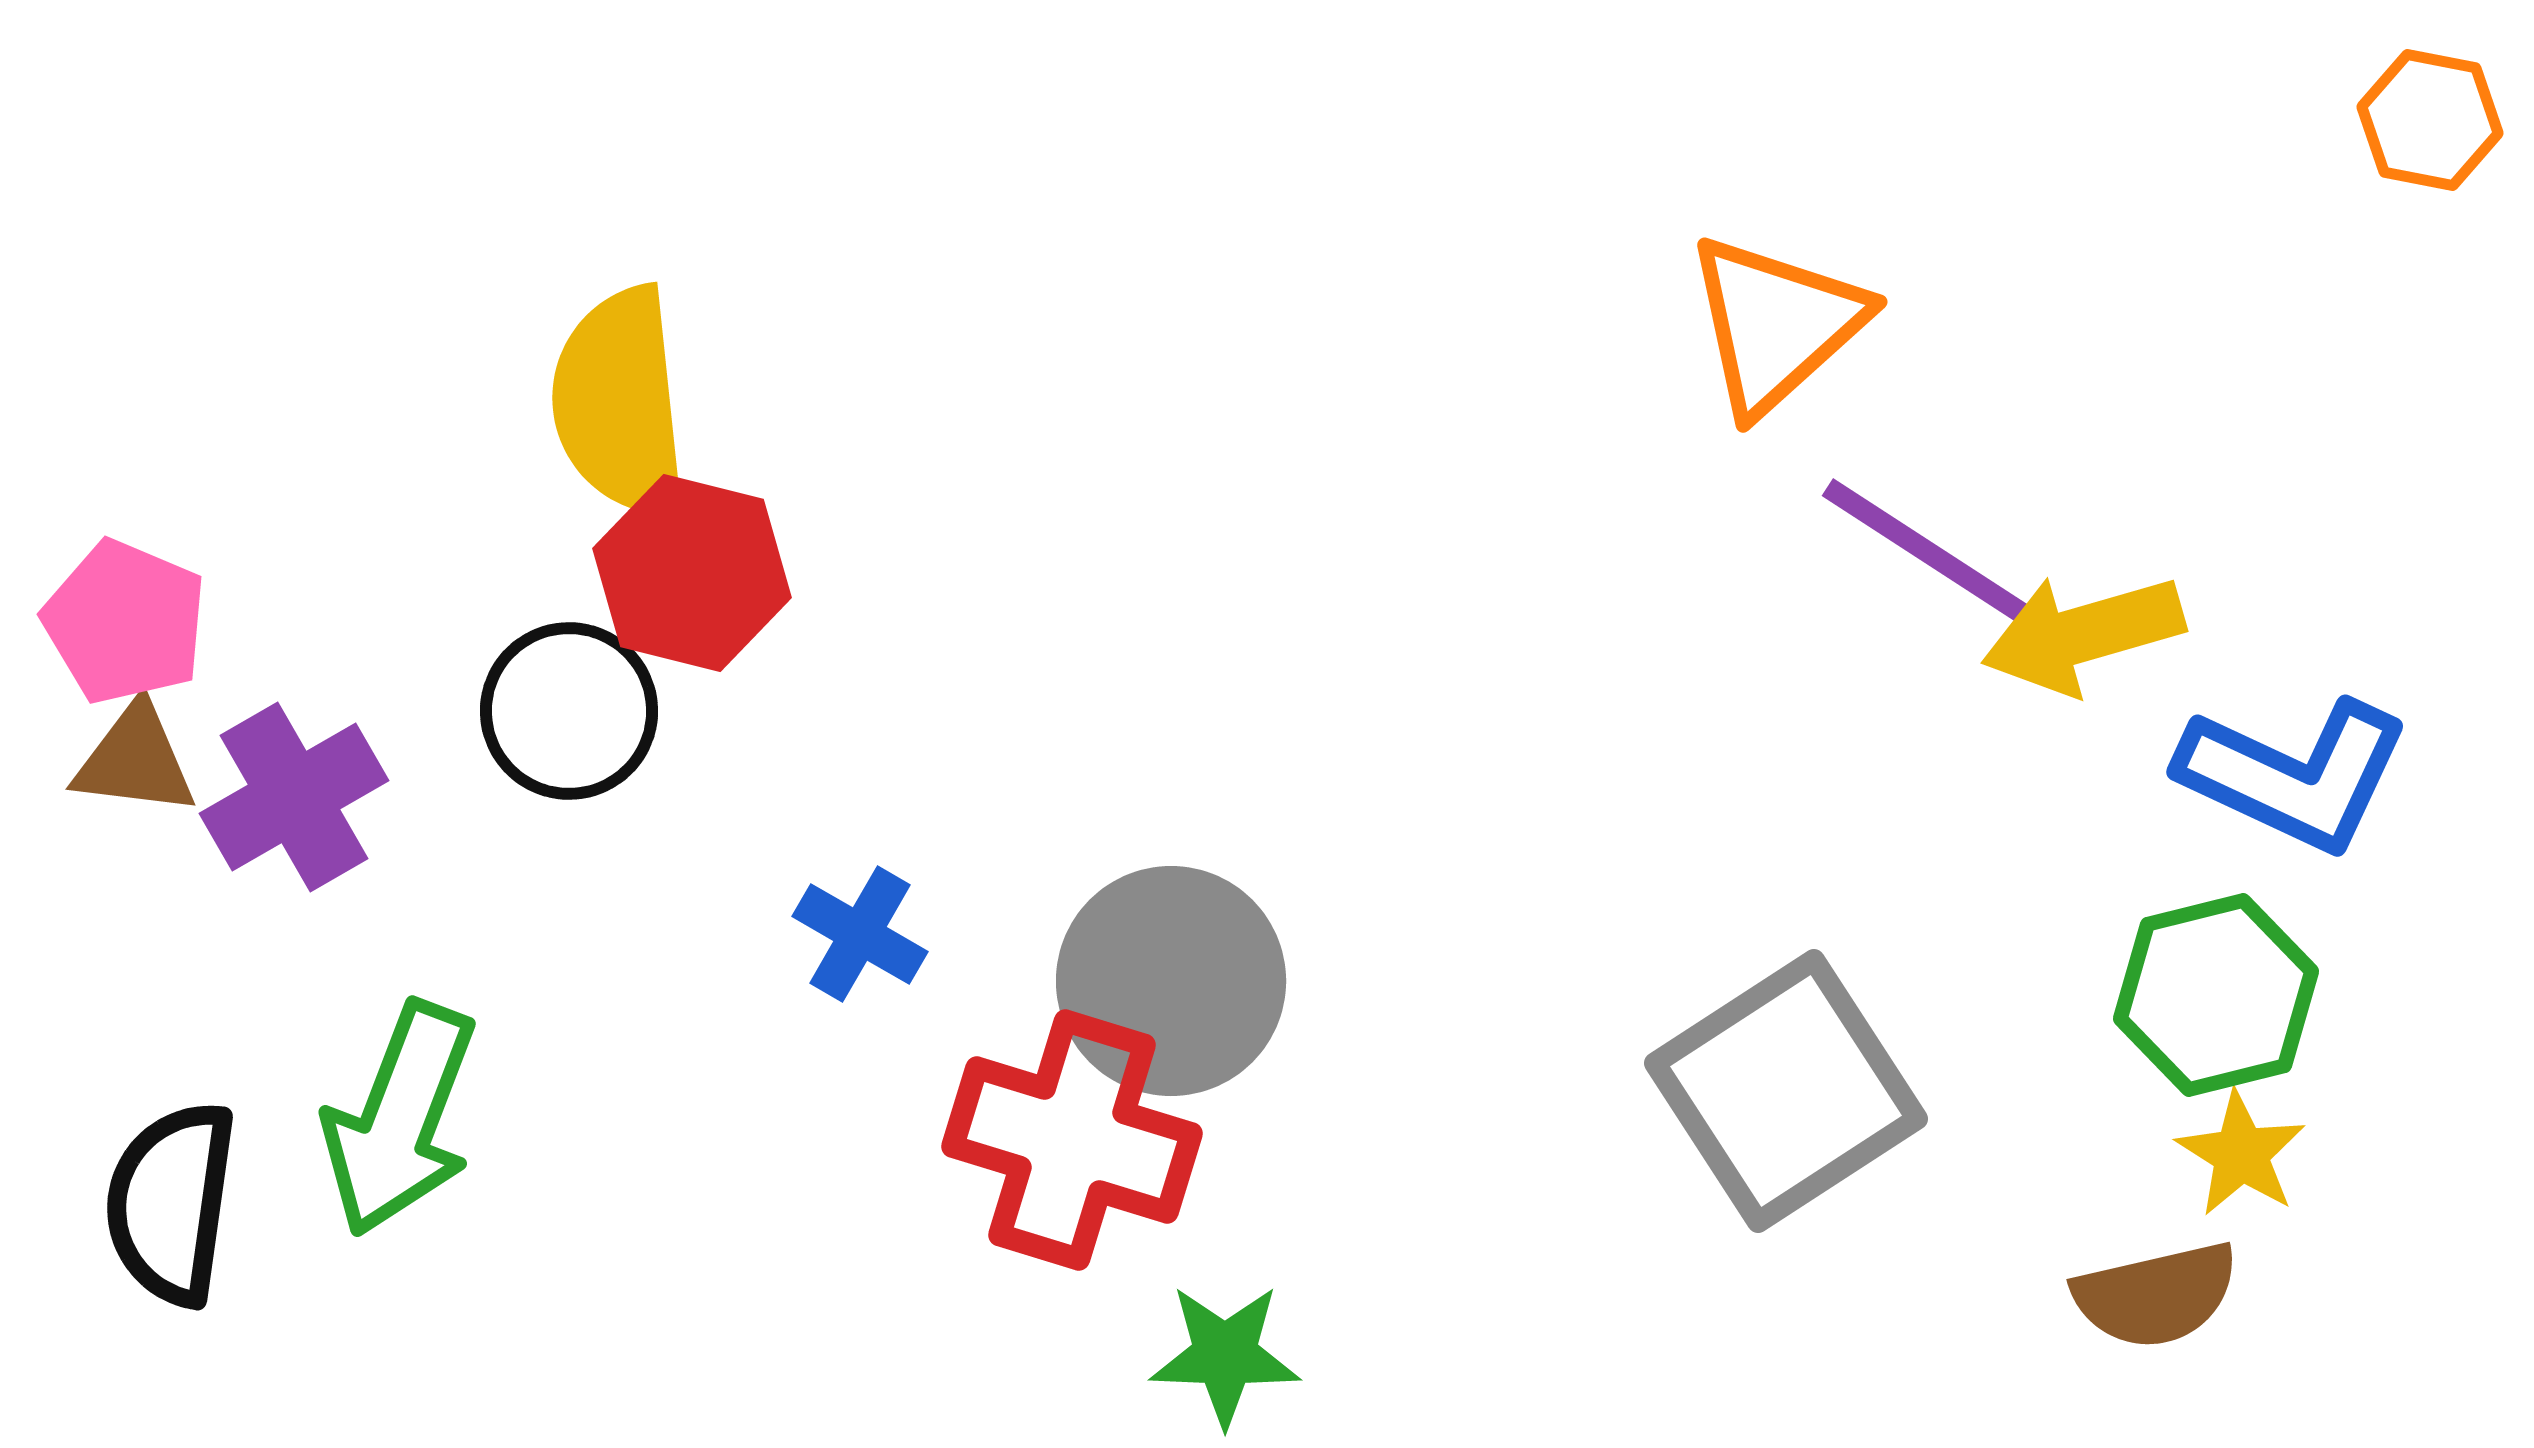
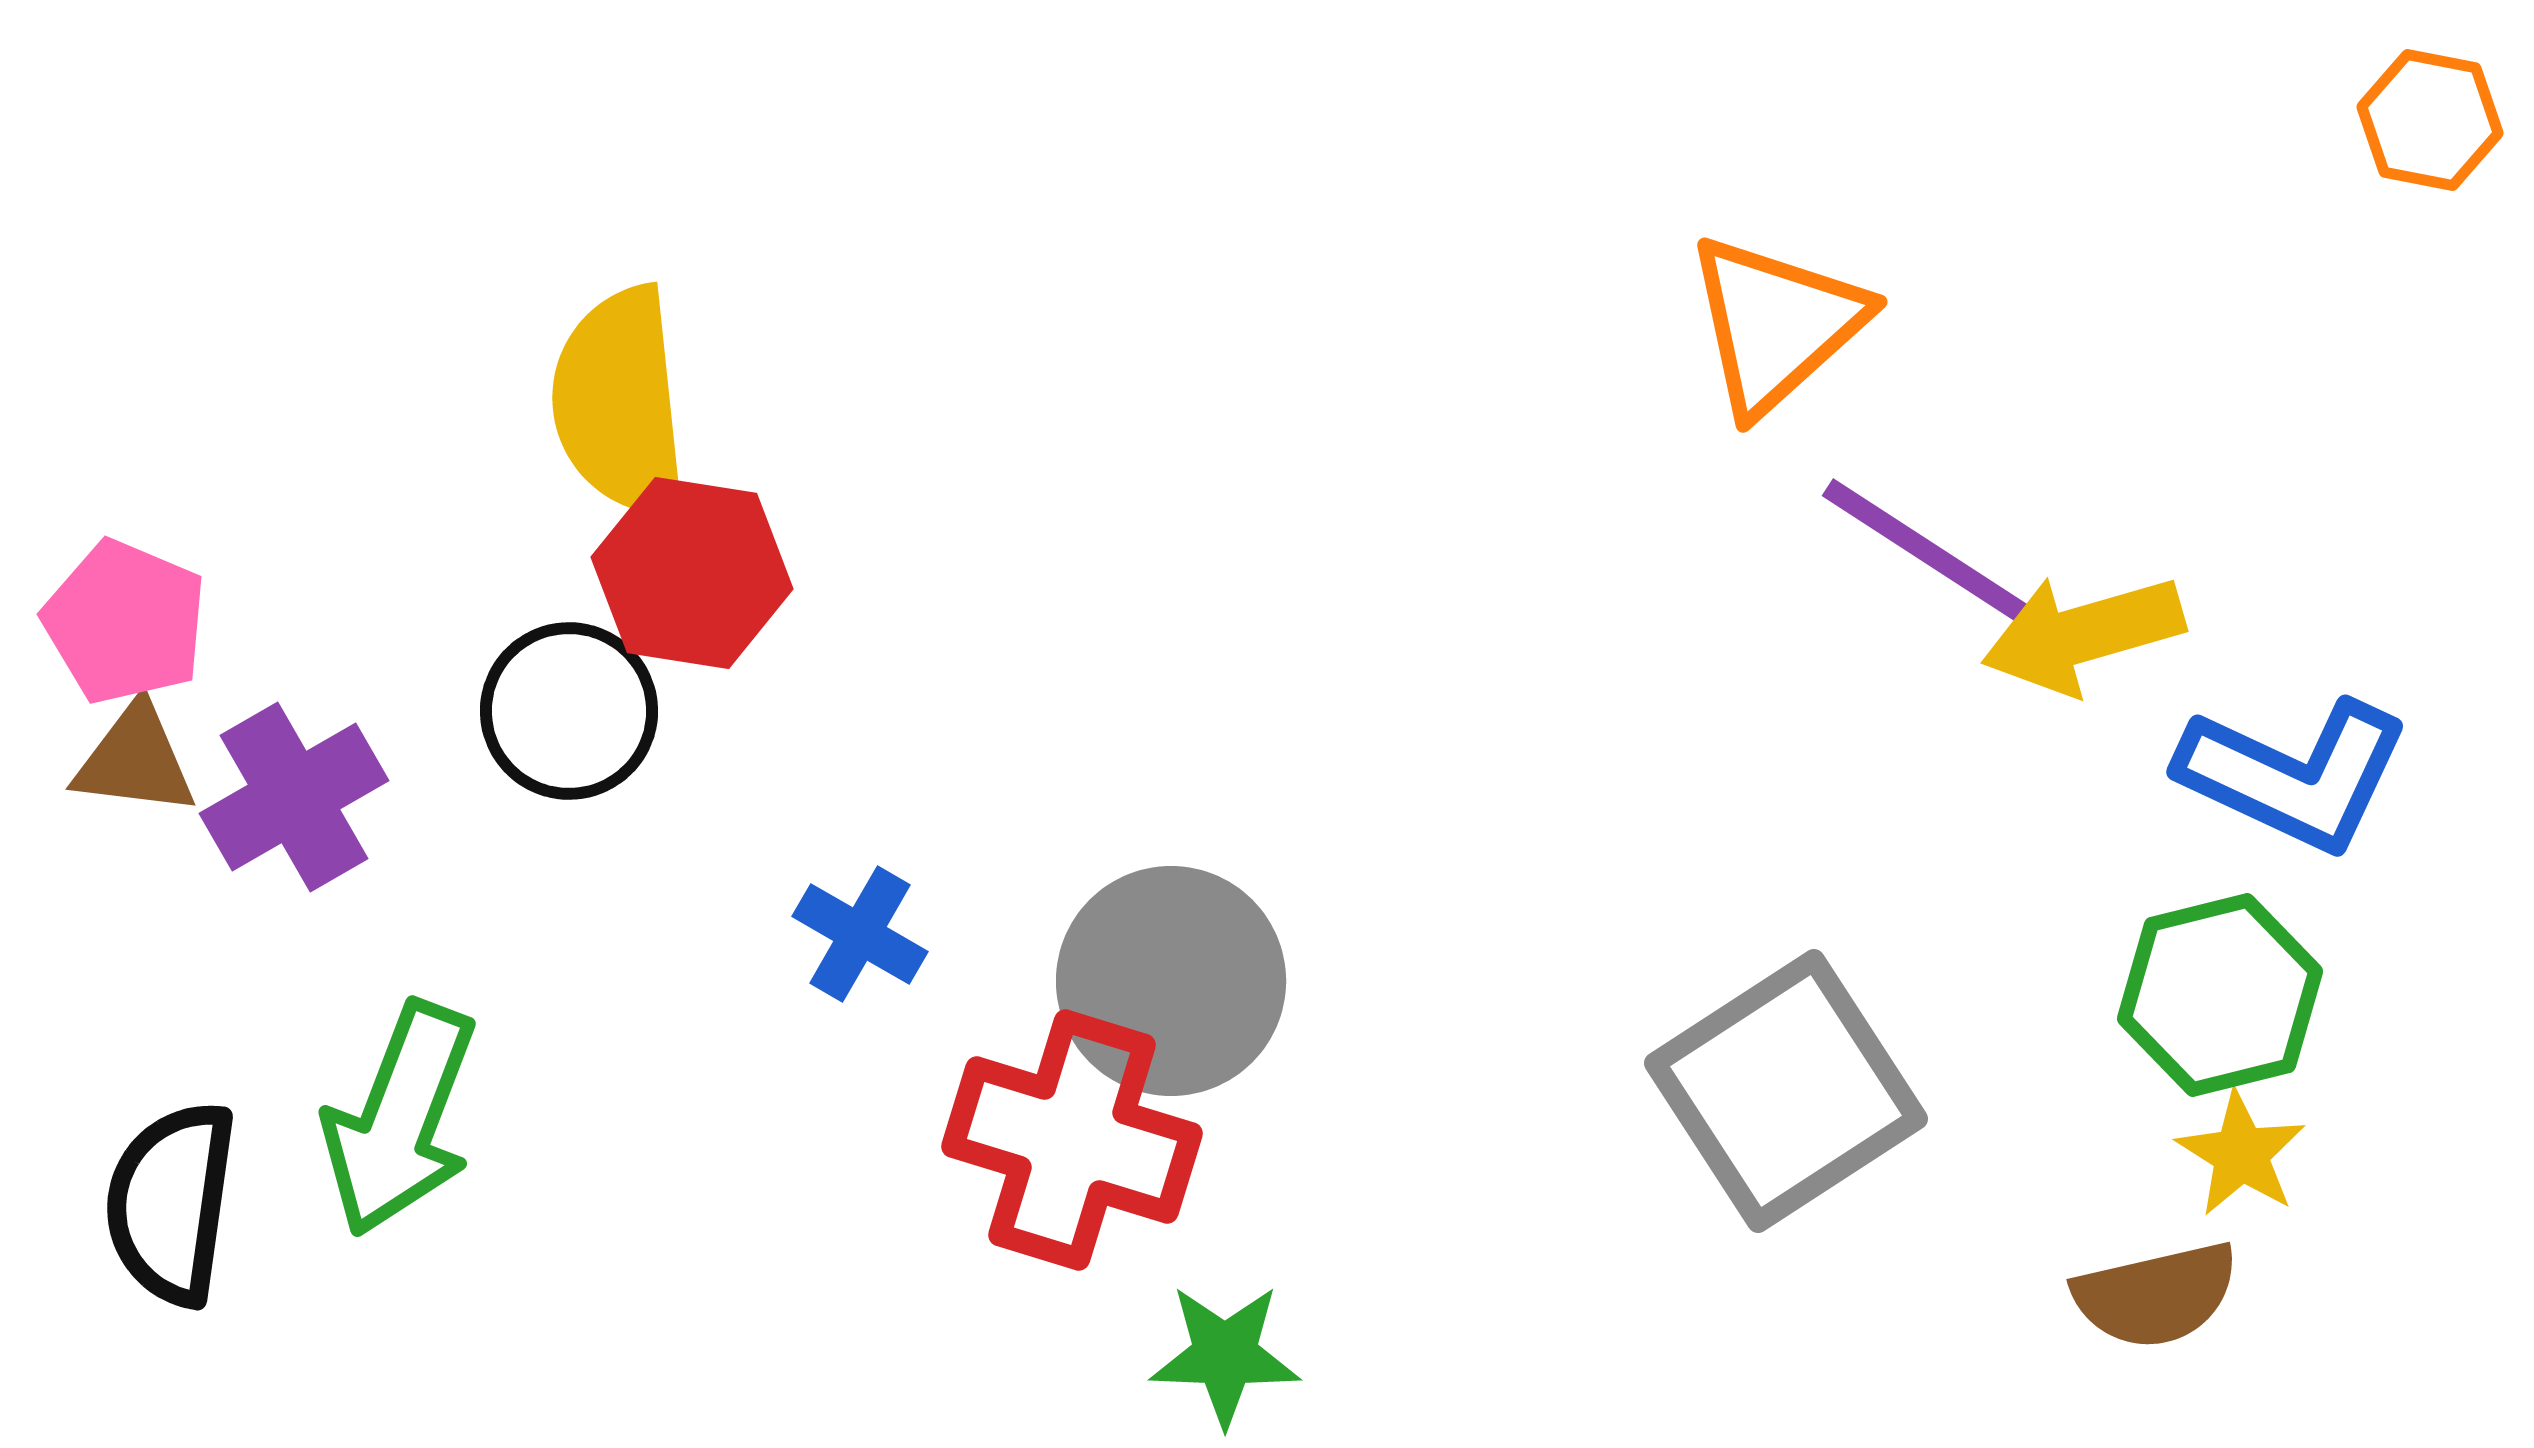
red hexagon: rotated 5 degrees counterclockwise
green hexagon: moved 4 px right
